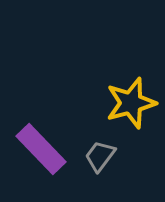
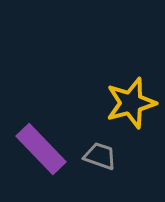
gray trapezoid: rotated 72 degrees clockwise
